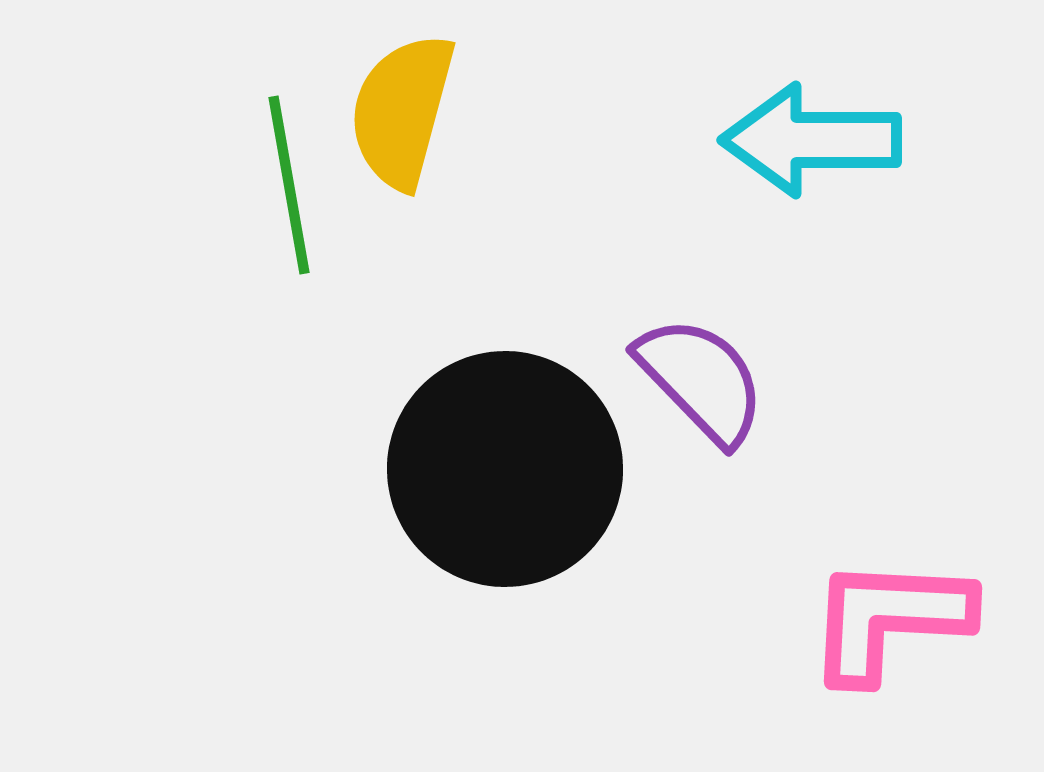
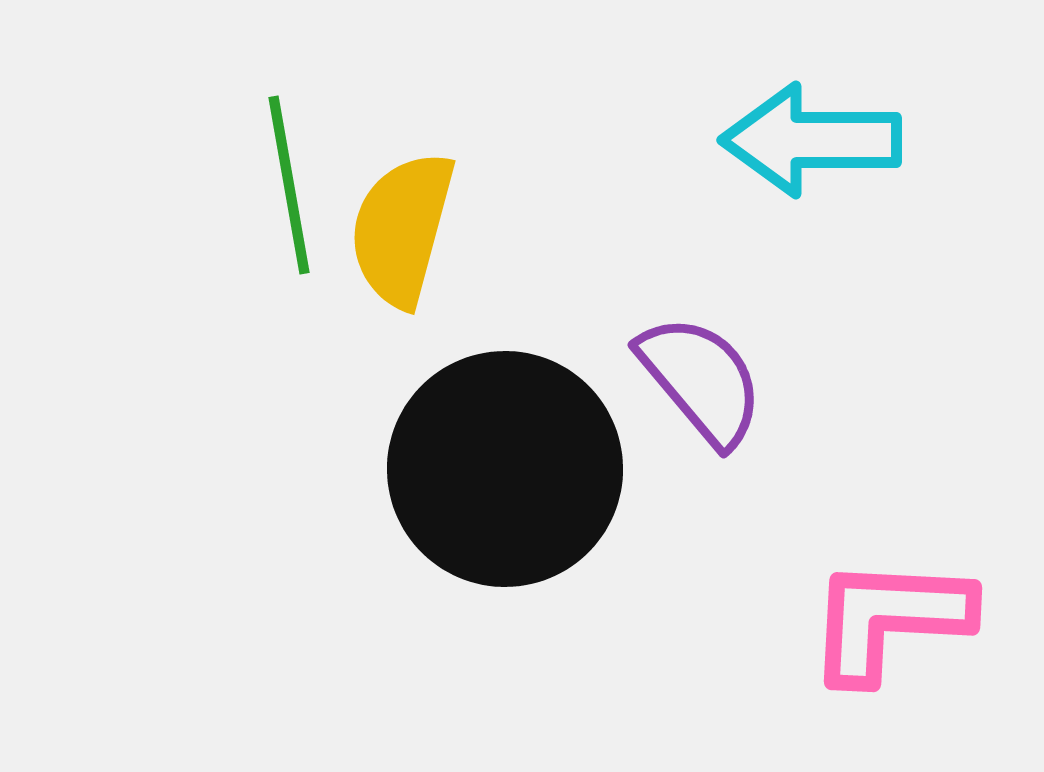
yellow semicircle: moved 118 px down
purple semicircle: rotated 4 degrees clockwise
